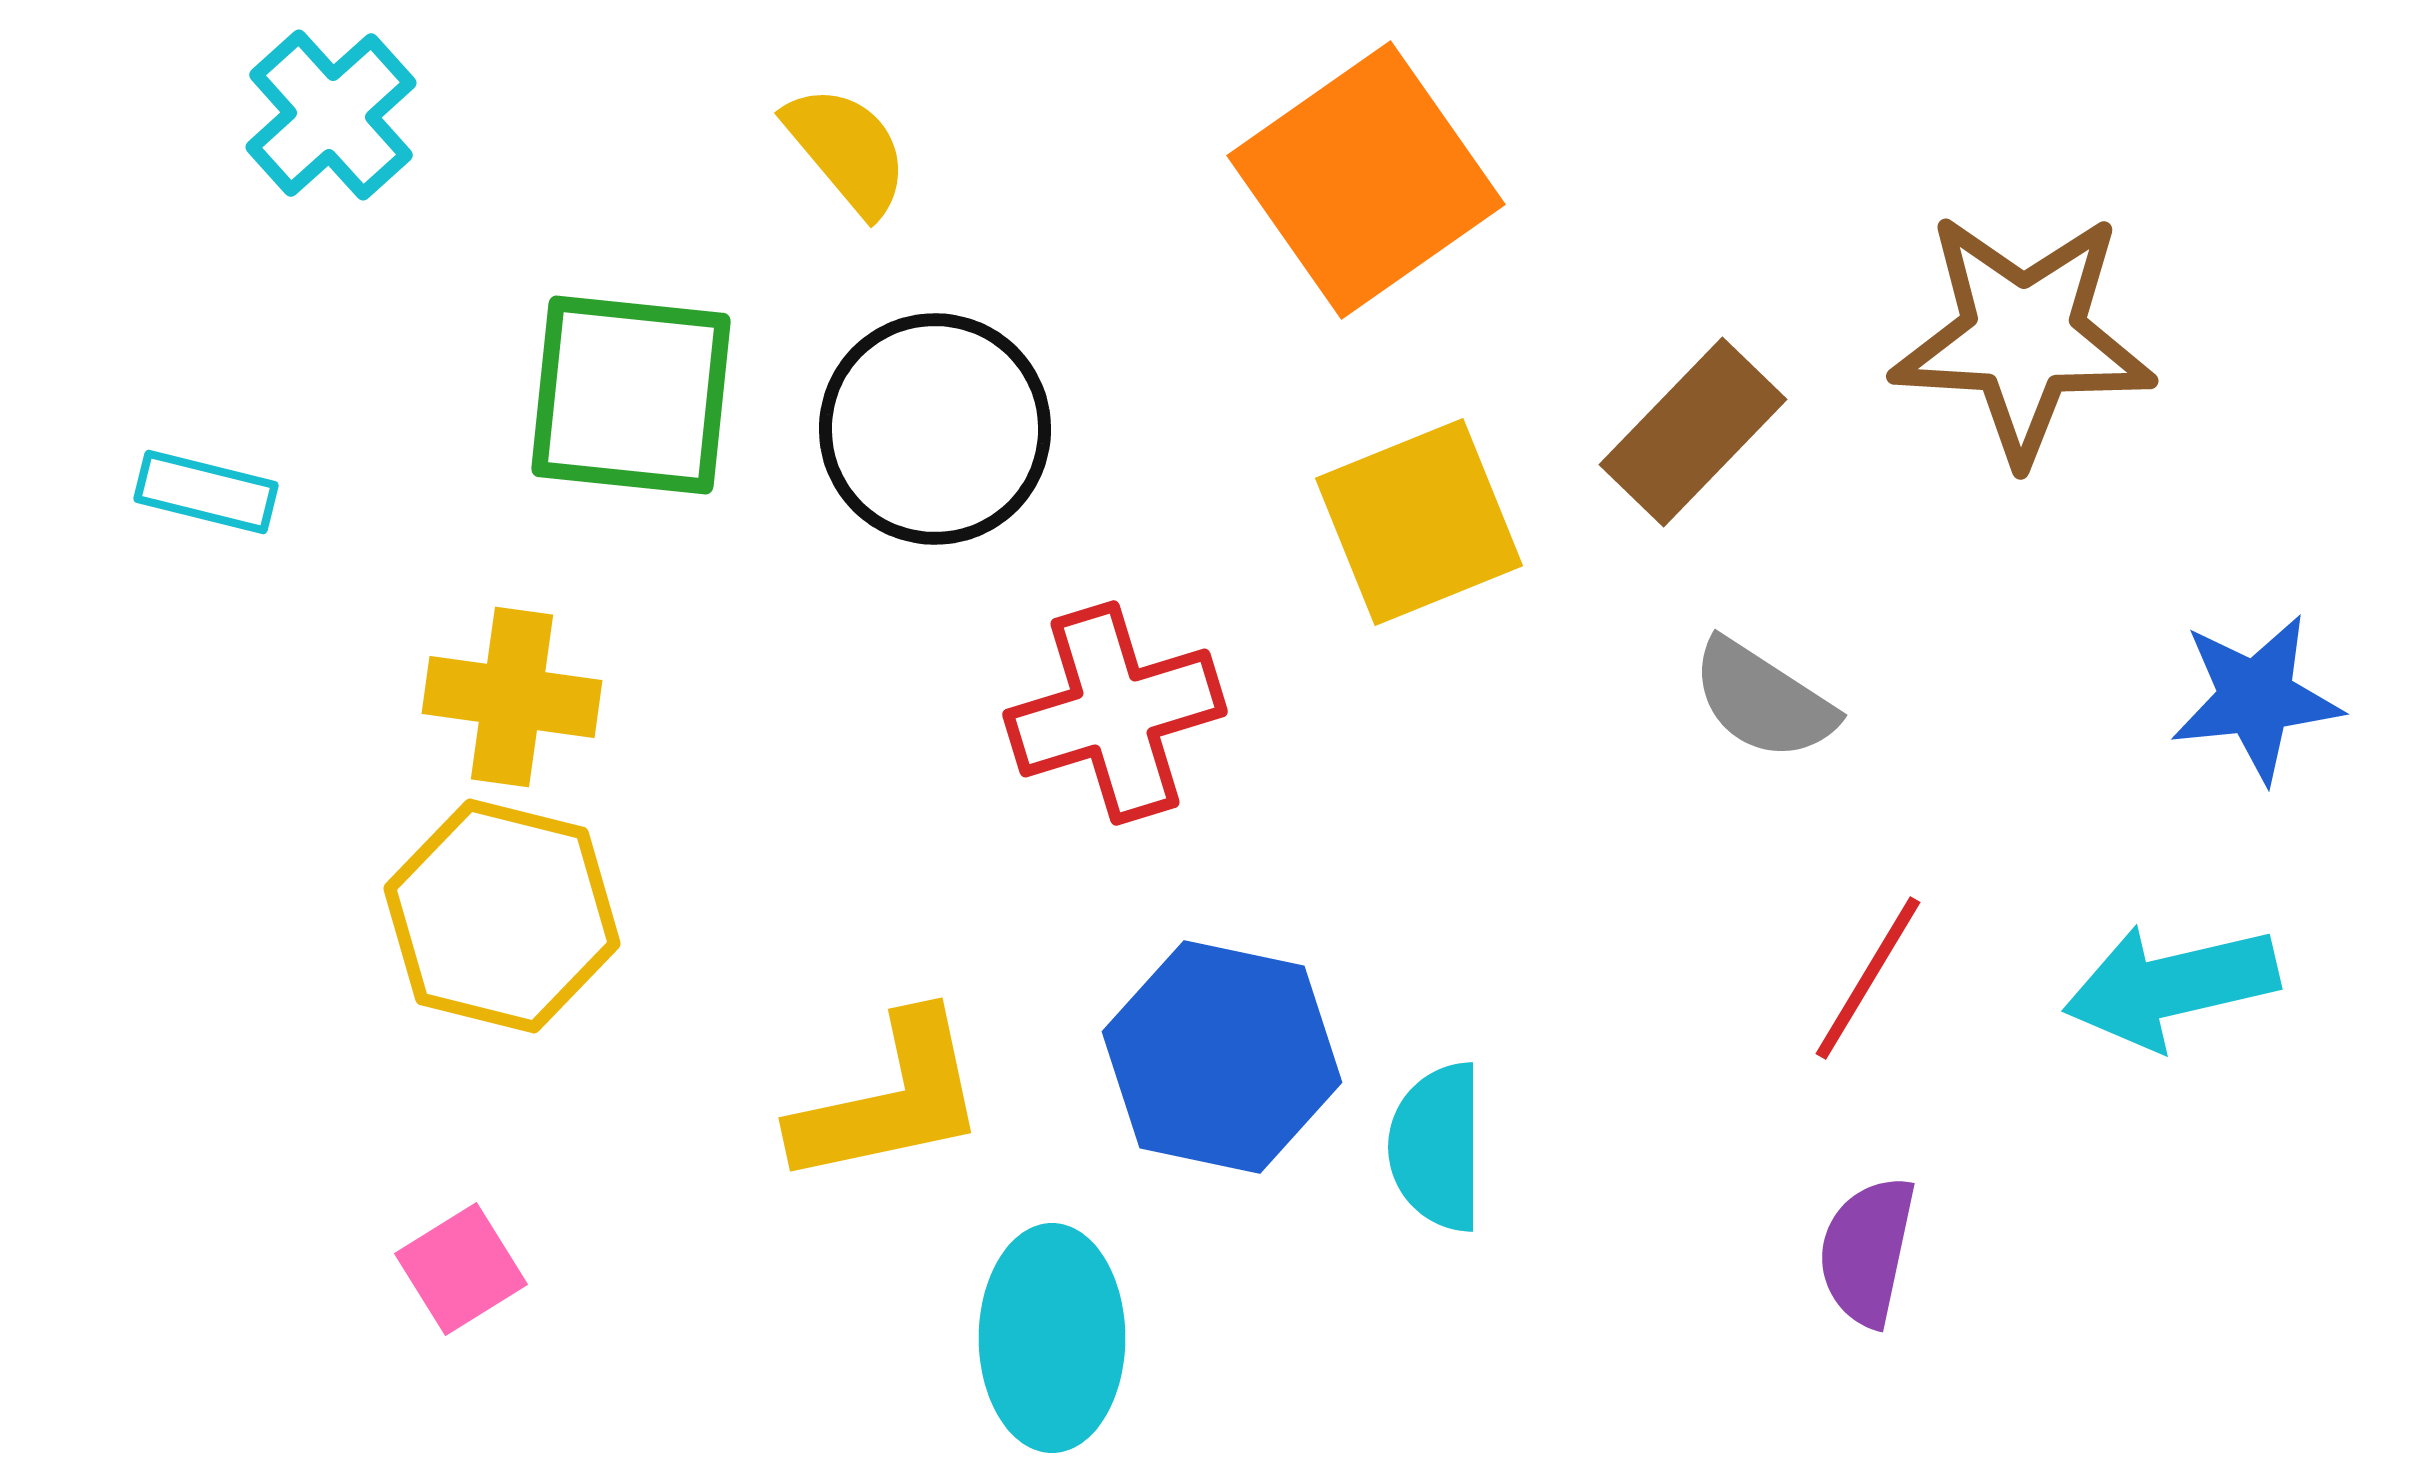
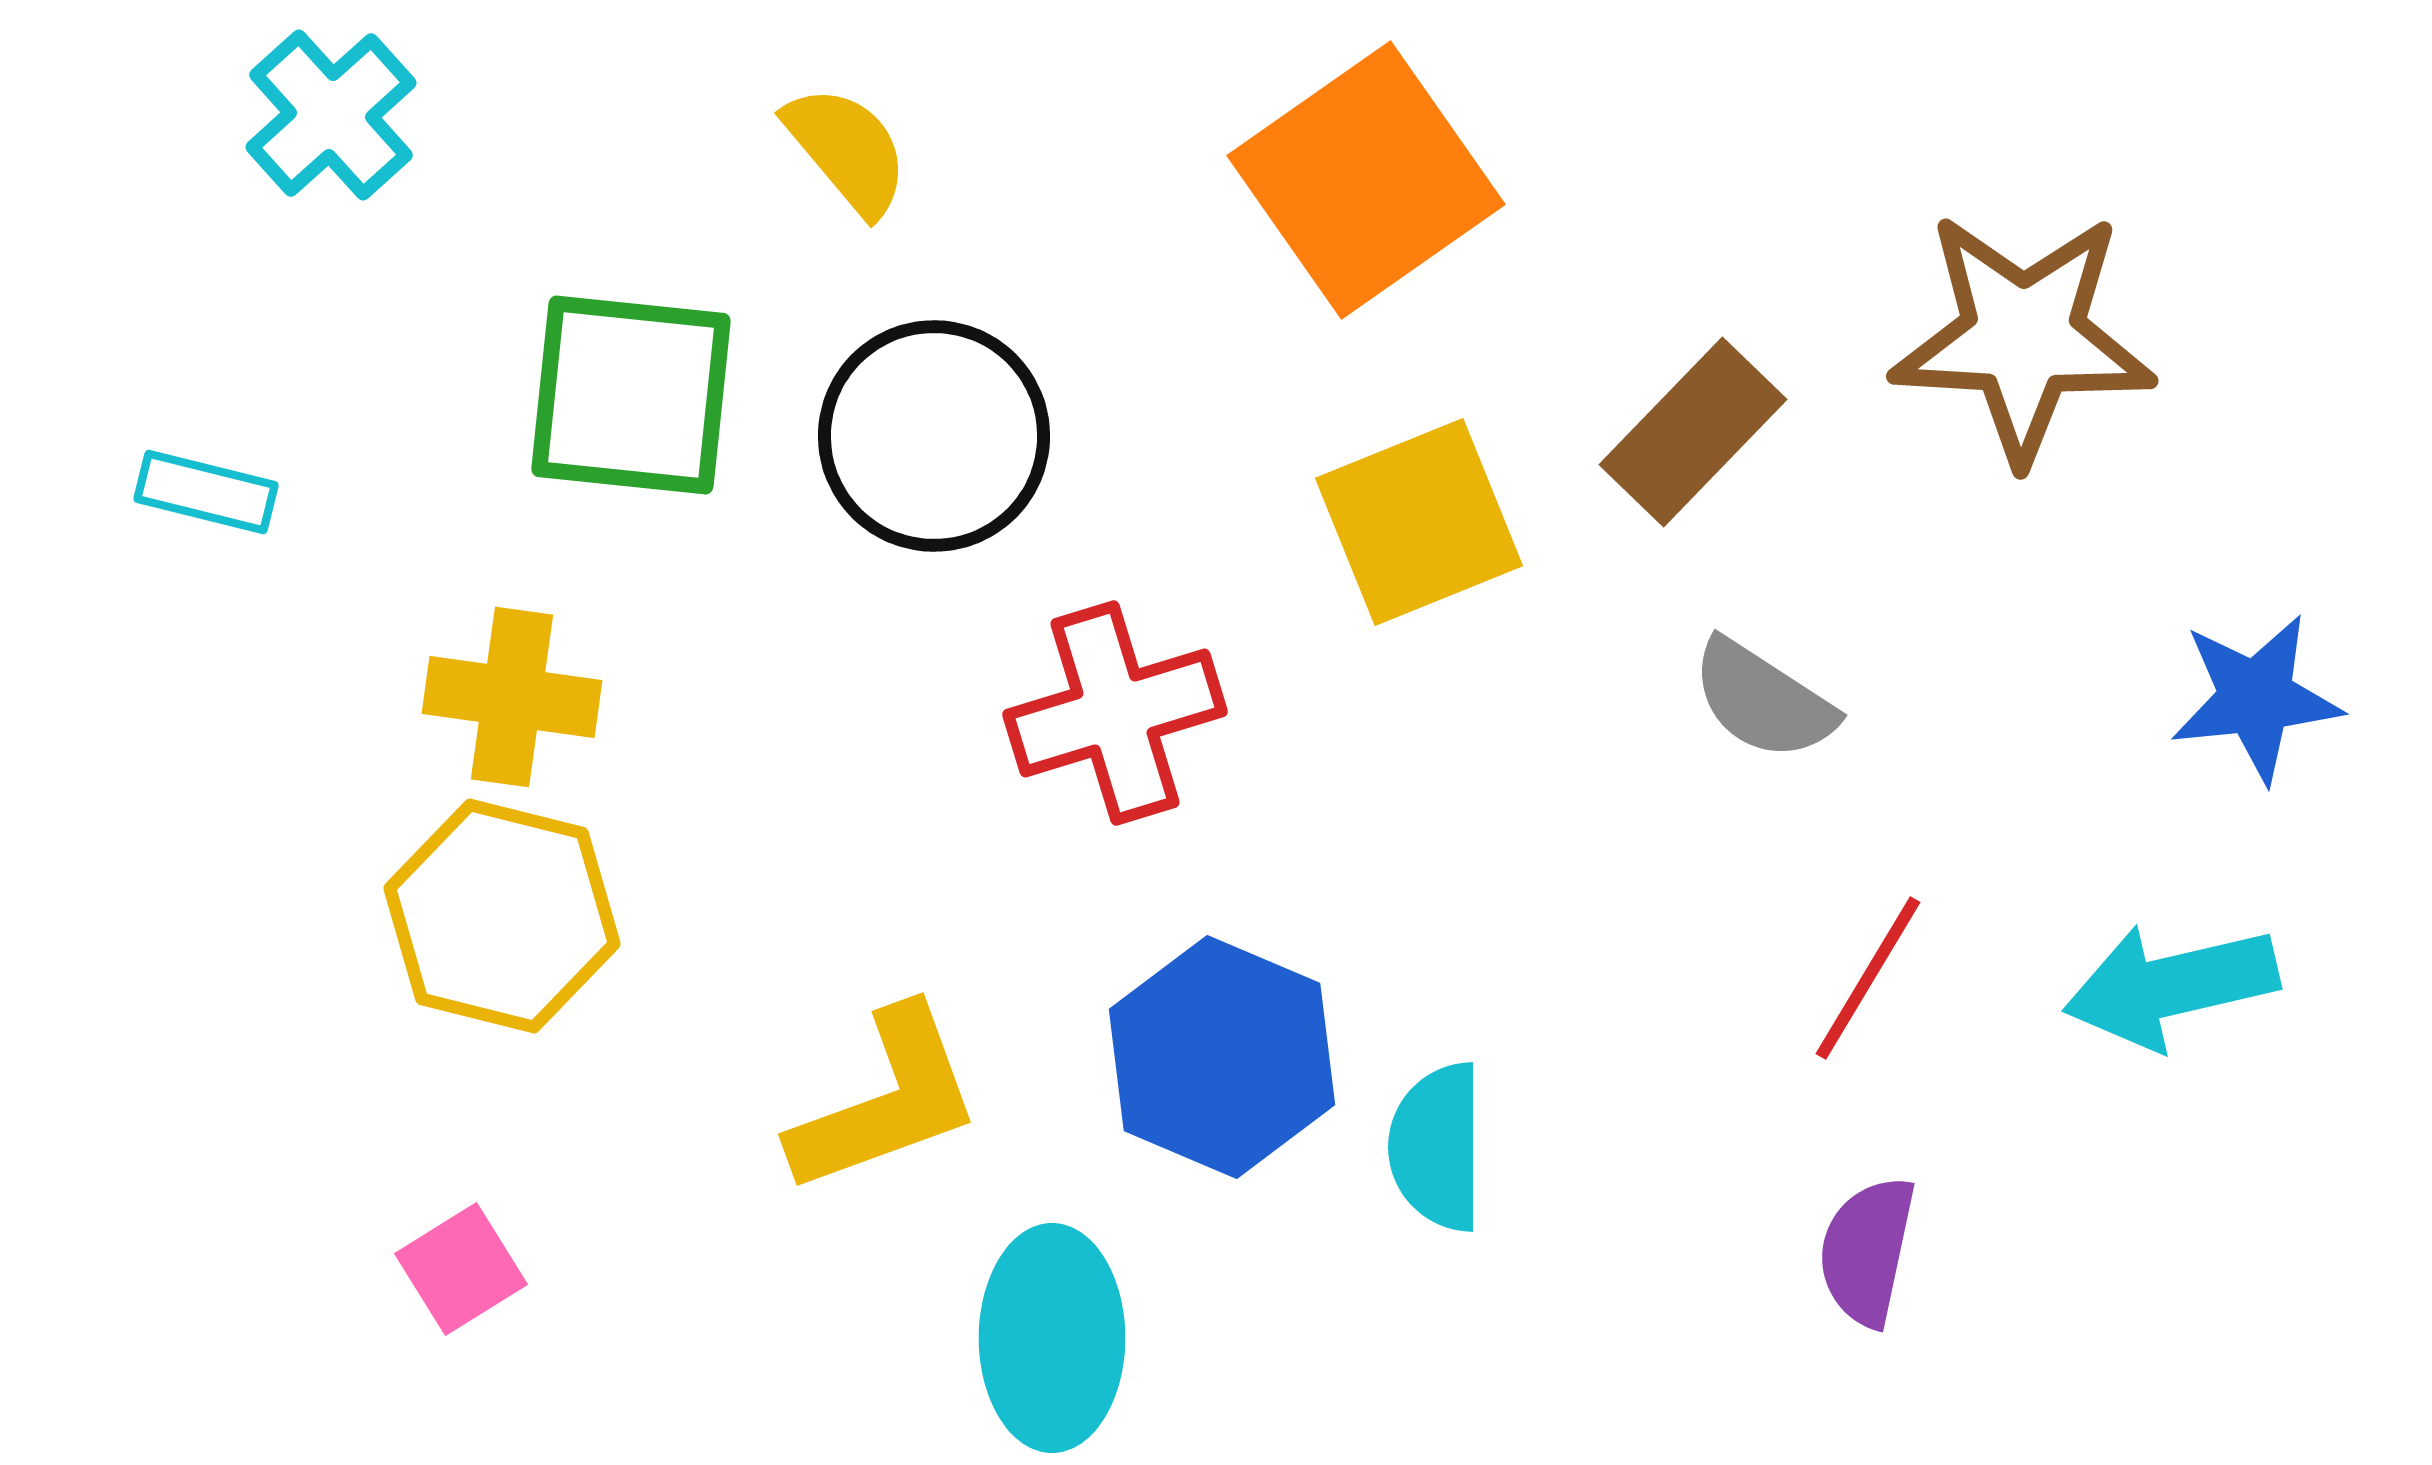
black circle: moved 1 px left, 7 px down
blue hexagon: rotated 11 degrees clockwise
yellow L-shape: moved 4 px left, 1 px down; rotated 8 degrees counterclockwise
